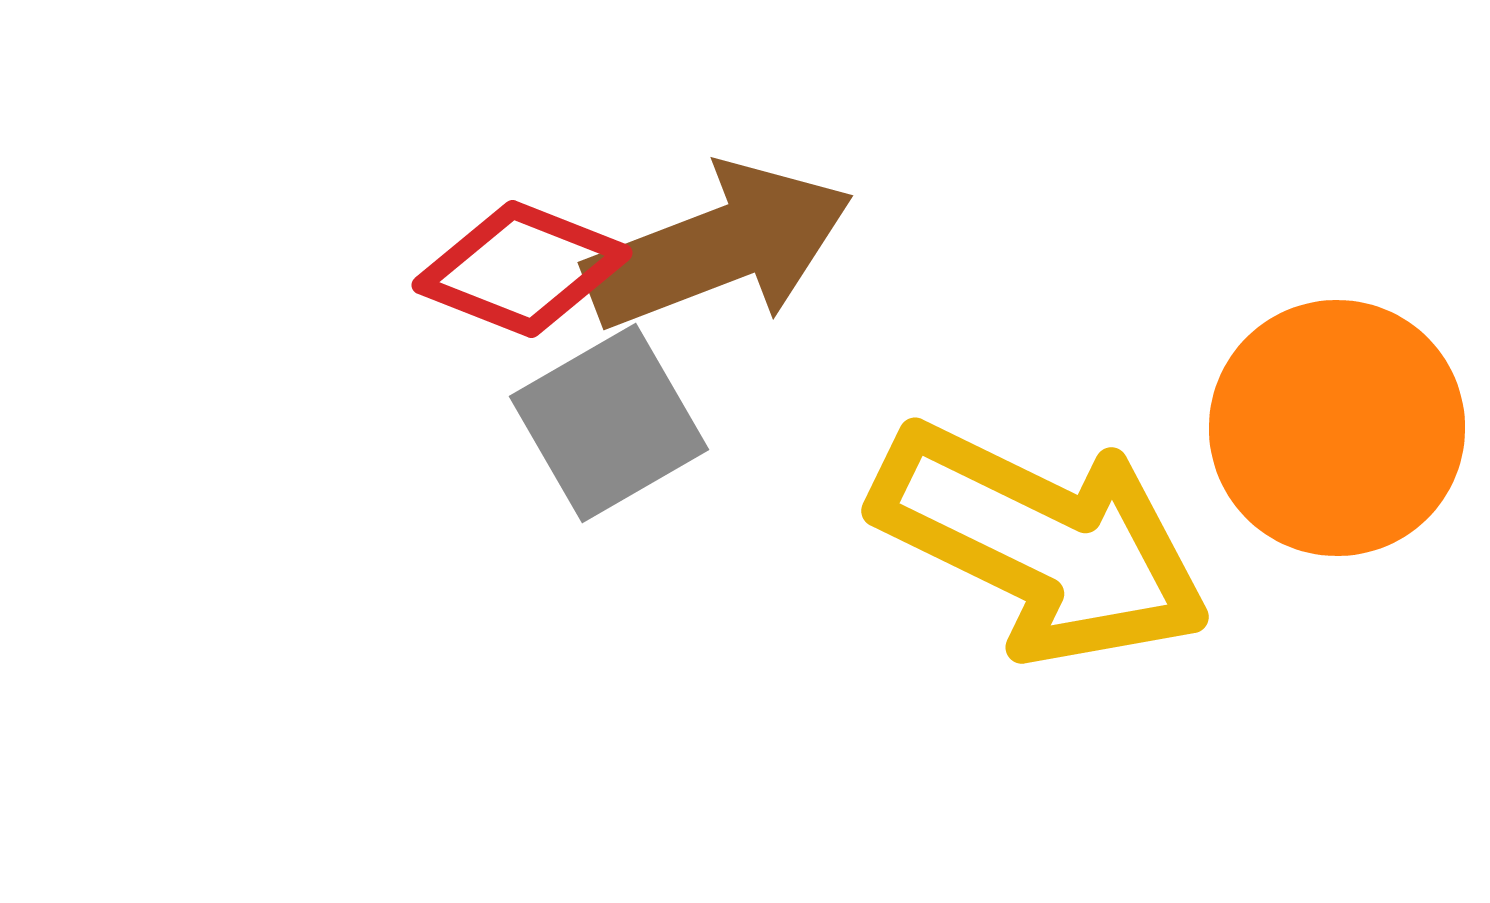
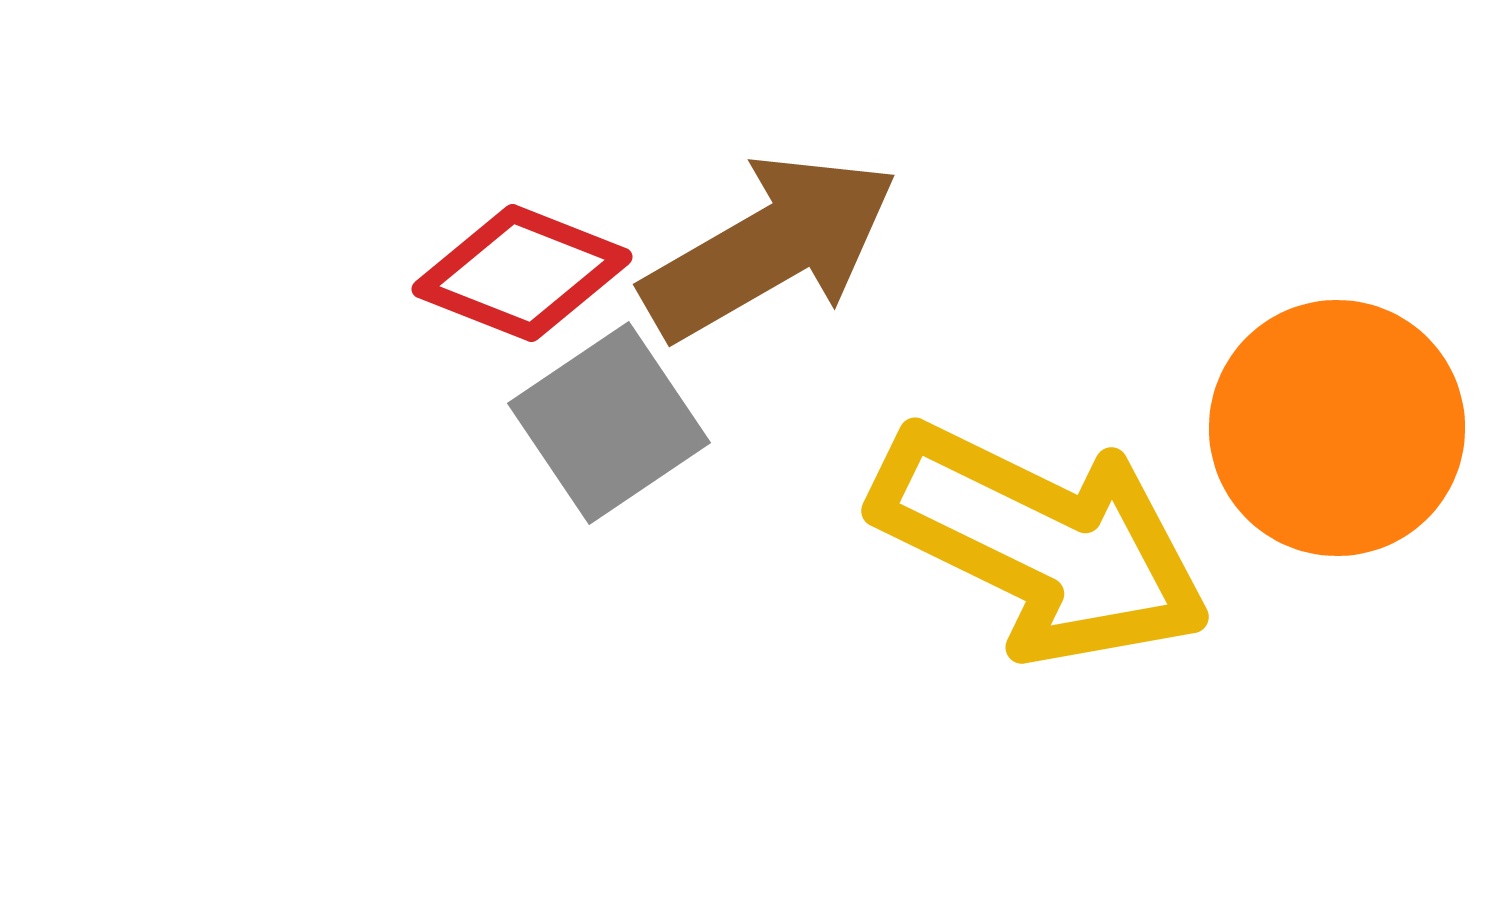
brown arrow: moved 51 px right; rotated 9 degrees counterclockwise
red diamond: moved 4 px down
gray square: rotated 4 degrees counterclockwise
